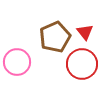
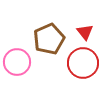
brown pentagon: moved 6 px left, 2 px down
red circle: moved 1 px right, 1 px up
